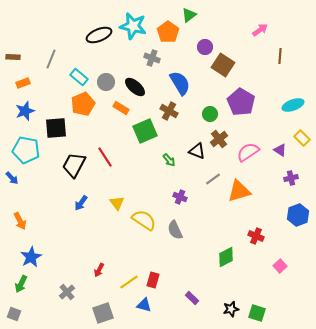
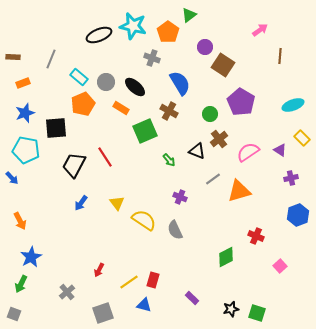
blue star at (25, 111): moved 2 px down
